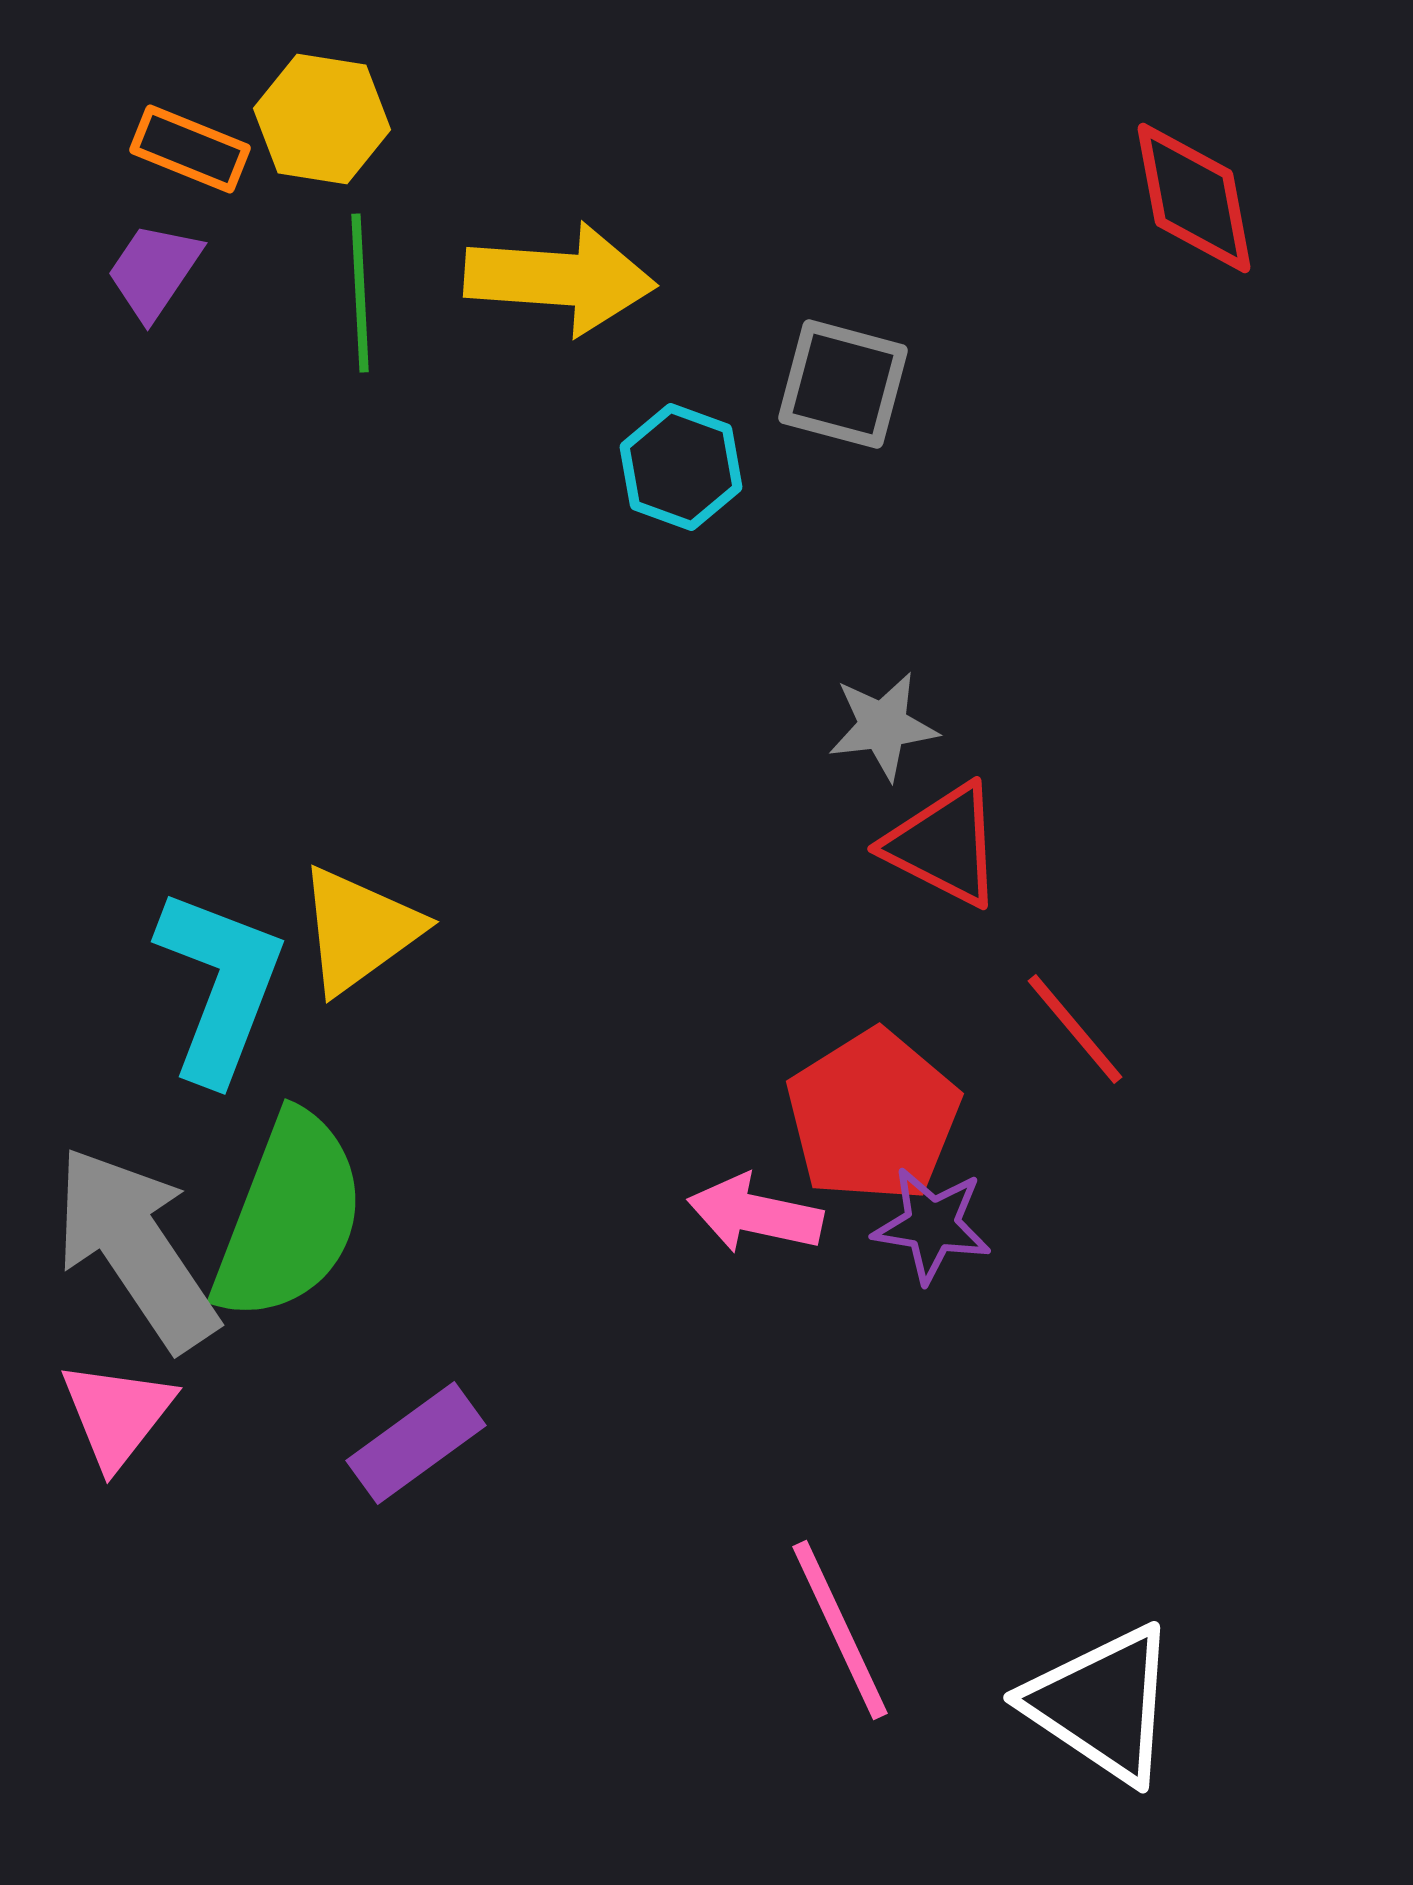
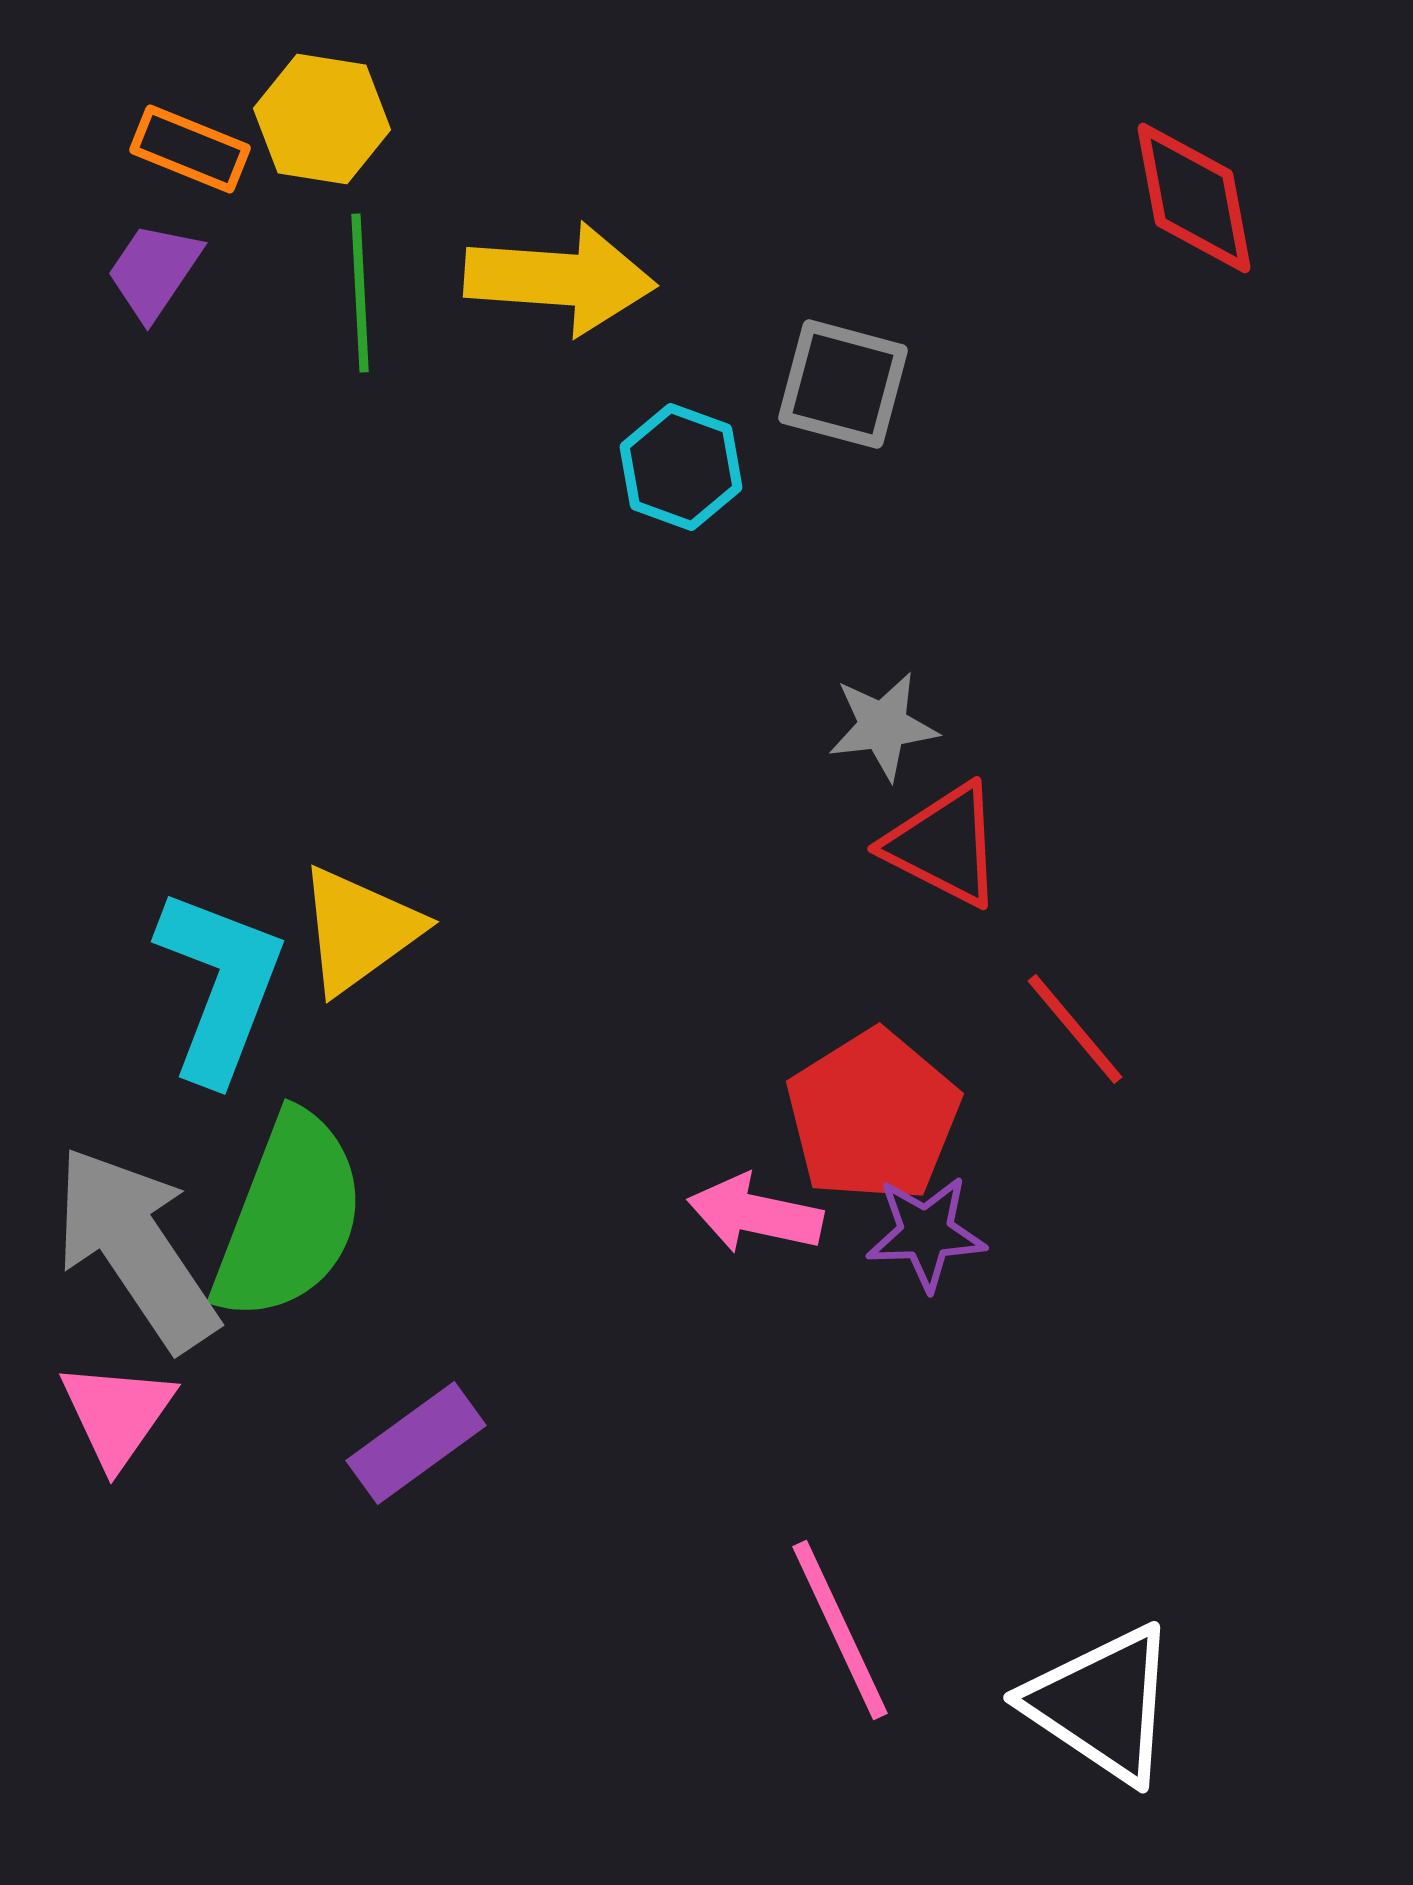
purple star: moved 6 px left, 8 px down; rotated 11 degrees counterclockwise
pink triangle: rotated 3 degrees counterclockwise
